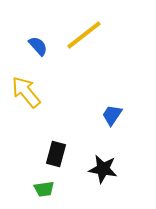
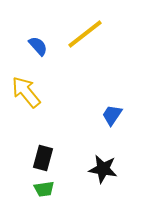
yellow line: moved 1 px right, 1 px up
black rectangle: moved 13 px left, 4 px down
